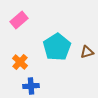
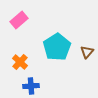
brown triangle: rotated 32 degrees counterclockwise
